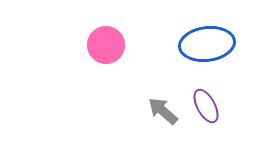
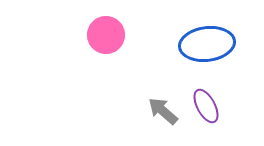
pink circle: moved 10 px up
